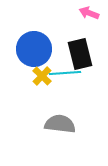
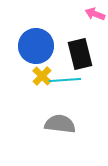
pink arrow: moved 6 px right, 1 px down
blue circle: moved 2 px right, 3 px up
cyan line: moved 7 px down
